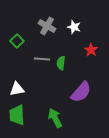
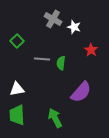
gray cross: moved 6 px right, 7 px up
